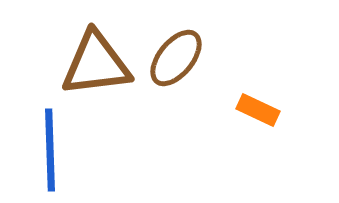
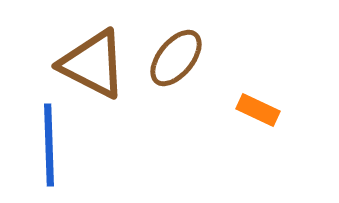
brown triangle: moved 3 px left; rotated 34 degrees clockwise
blue line: moved 1 px left, 5 px up
